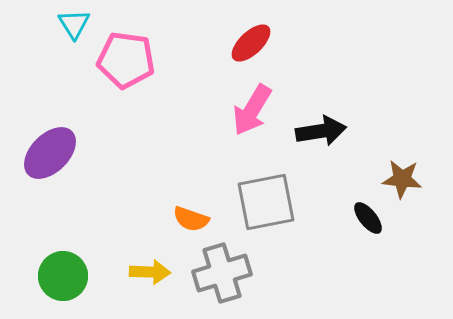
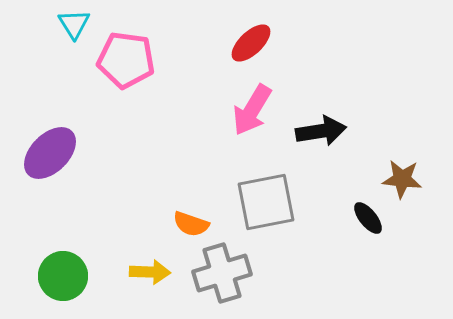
orange semicircle: moved 5 px down
